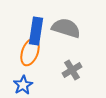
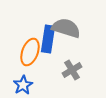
blue rectangle: moved 12 px right, 8 px down
